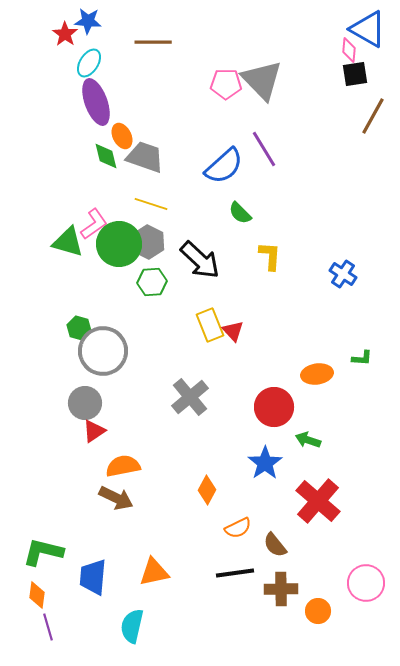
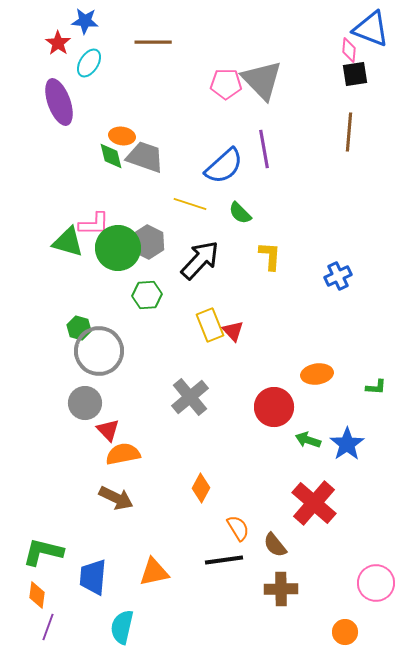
blue star at (88, 21): moved 3 px left
blue triangle at (368, 29): moved 3 px right; rotated 9 degrees counterclockwise
red star at (65, 34): moved 7 px left, 9 px down
purple ellipse at (96, 102): moved 37 px left
brown line at (373, 116): moved 24 px left, 16 px down; rotated 24 degrees counterclockwise
orange ellipse at (122, 136): rotated 55 degrees counterclockwise
purple line at (264, 149): rotated 21 degrees clockwise
green diamond at (106, 156): moved 5 px right
yellow line at (151, 204): moved 39 px right
pink L-shape at (94, 224): rotated 36 degrees clockwise
green circle at (119, 244): moved 1 px left, 4 px down
black arrow at (200, 260): rotated 90 degrees counterclockwise
blue cross at (343, 274): moved 5 px left, 2 px down; rotated 32 degrees clockwise
green hexagon at (152, 282): moved 5 px left, 13 px down
gray circle at (103, 351): moved 4 px left
green L-shape at (362, 358): moved 14 px right, 29 px down
red triangle at (94, 431): moved 14 px right, 1 px up; rotated 40 degrees counterclockwise
blue star at (265, 463): moved 82 px right, 19 px up
orange semicircle at (123, 466): moved 12 px up
orange diamond at (207, 490): moved 6 px left, 2 px up
red cross at (318, 501): moved 4 px left, 2 px down
orange semicircle at (238, 528): rotated 96 degrees counterclockwise
black line at (235, 573): moved 11 px left, 13 px up
pink circle at (366, 583): moved 10 px right
orange circle at (318, 611): moved 27 px right, 21 px down
cyan semicircle at (132, 626): moved 10 px left, 1 px down
purple line at (48, 627): rotated 36 degrees clockwise
